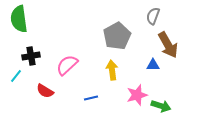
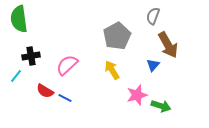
blue triangle: rotated 48 degrees counterclockwise
yellow arrow: rotated 24 degrees counterclockwise
blue line: moved 26 px left; rotated 40 degrees clockwise
